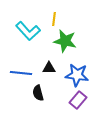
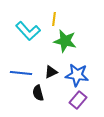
black triangle: moved 2 px right, 4 px down; rotated 24 degrees counterclockwise
